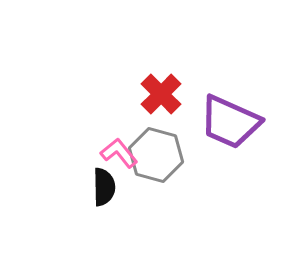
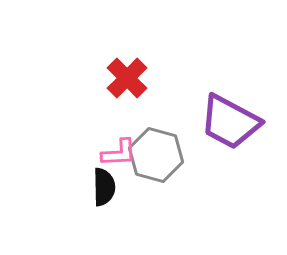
red cross: moved 34 px left, 16 px up
purple trapezoid: rotated 4 degrees clockwise
pink L-shape: rotated 126 degrees clockwise
